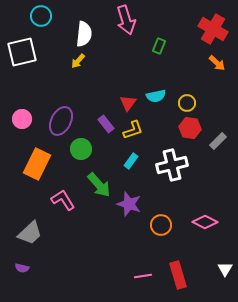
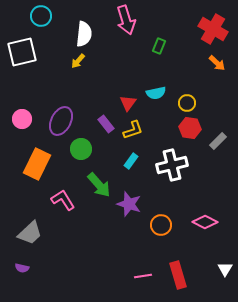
cyan semicircle: moved 3 px up
